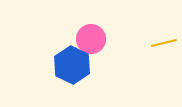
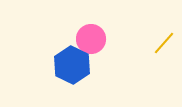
yellow line: rotated 35 degrees counterclockwise
